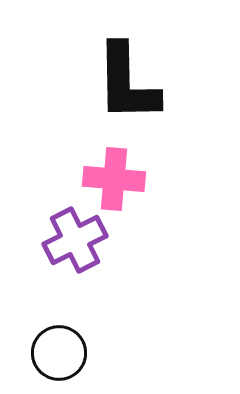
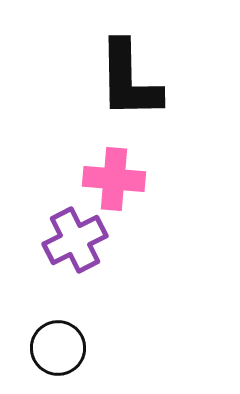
black L-shape: moved 2 px right, 3 px up
black circle: moved 1 px left, 5 px up
